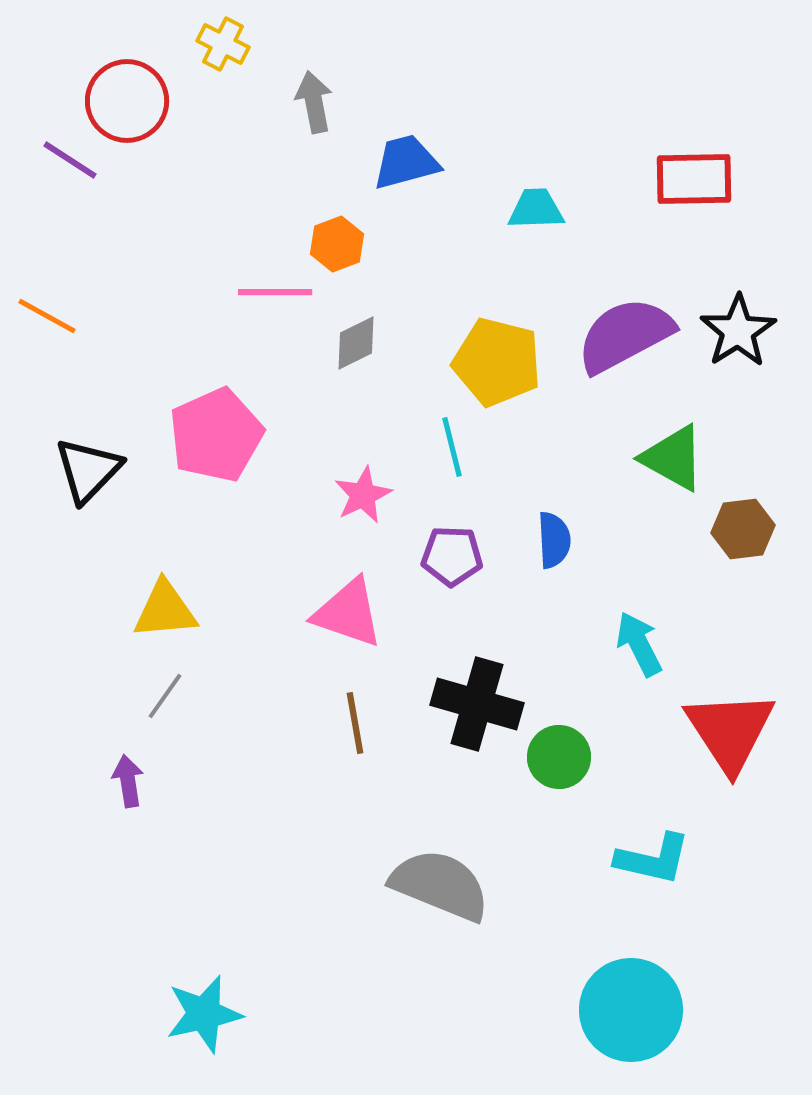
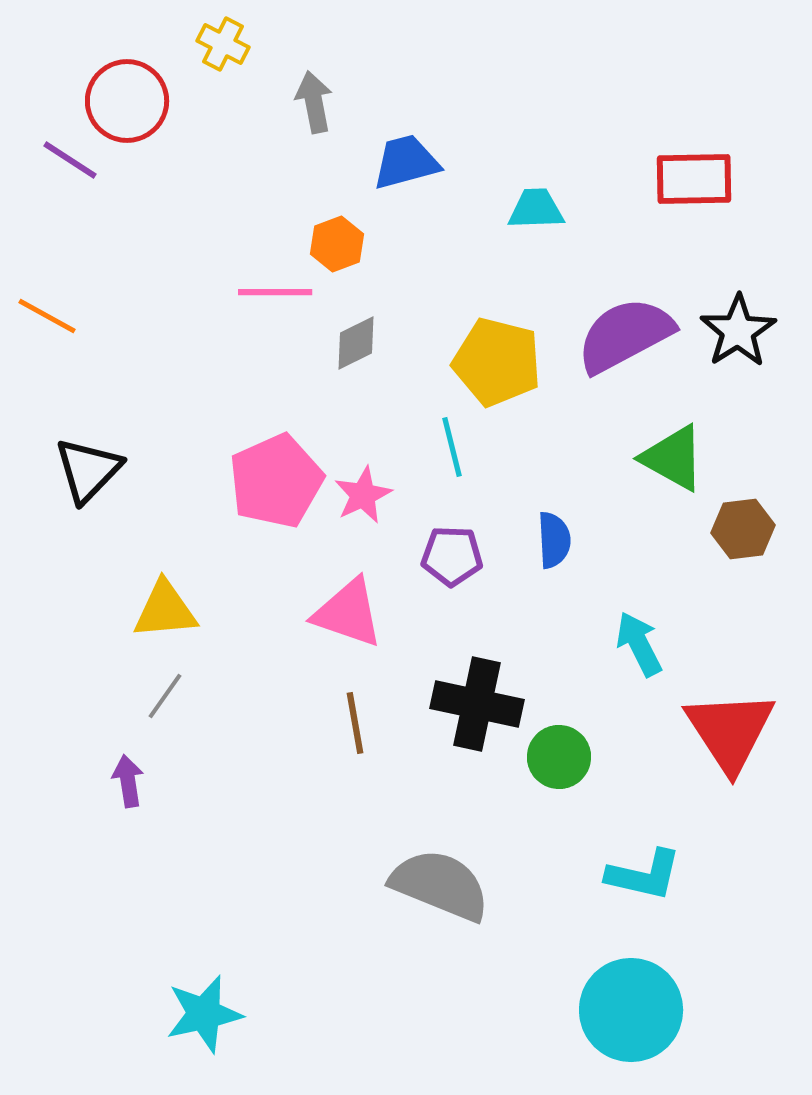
pink pentagon: moved 60 px right, 46 px down
black cross: rotated 4 degrees counterclockwise
cyan L-shape: moved 9 px left, 16 px down
